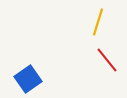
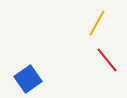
yellow line: moved 1 px left, 1 px down; rotated 12 degrees clockwise
